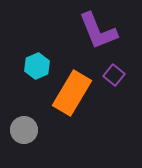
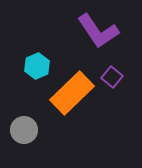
purple L-shape: rotated 12 degrees counterclockwise
purple square: moved 2 px left, 2 px down
orange rectangle: rotated 15 degrees clockwise
